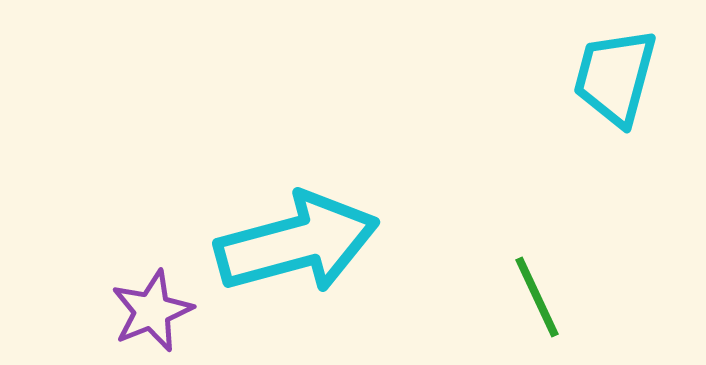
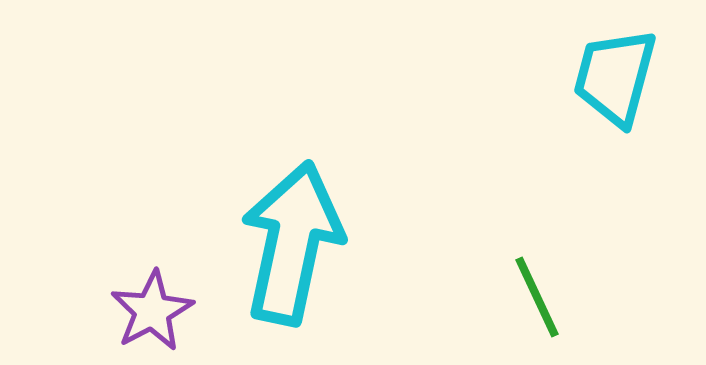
cyan arrow: moved 5 px left; rotated 63 degrees counterclockwise
purple star: rotated 6 degrees counterclockwise
